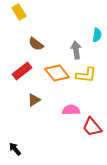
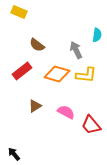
yellow rectangle: rotated 35 degrees counterclockwise
brown semicircle: moved 1 px right, 1 px down
gray arrow: rotated 18 degrees counterclockwise
orange diamond: moved 1 px down; rotated 35 degrees counterclockwise
brown triangle: moved 1 px right, 6 px down
pink semicircle: moved 5 px left, 2 px down; rotated 30 degrees clockwise
red trapezoid: moved 1 px left, 2 px up
black arrow: moved 1 px left, 5 px down
